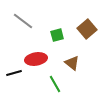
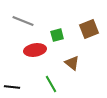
gray line: rotated 15 degrees counterclockwise
brown square: moved 2 px right; rotated 18 degrees clockwise
red ellipse: moved 1 px left, 9 px up
black line: moved 2 px left, 14 px down; rotated 21 degrees clockwise
green line: moved 4 px left
